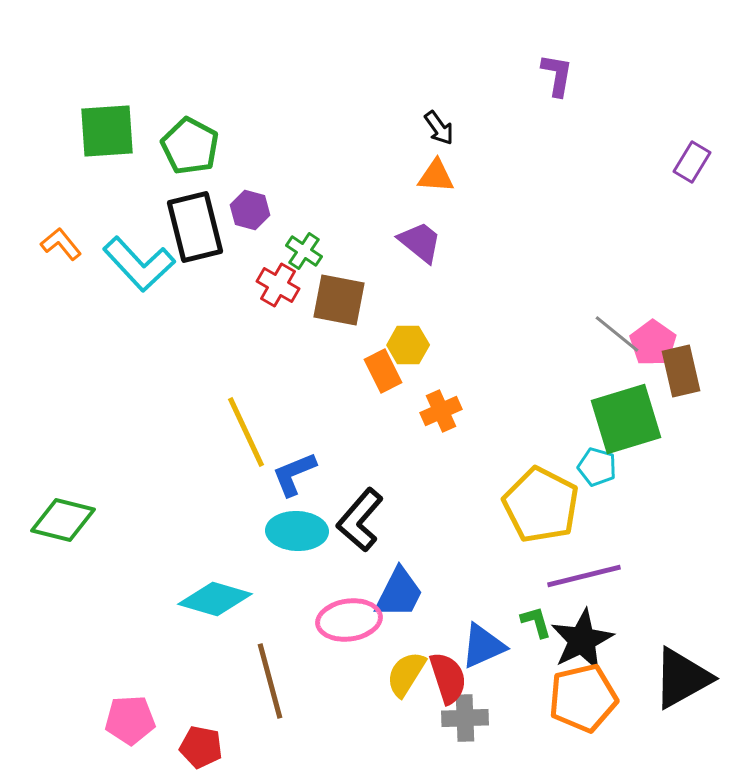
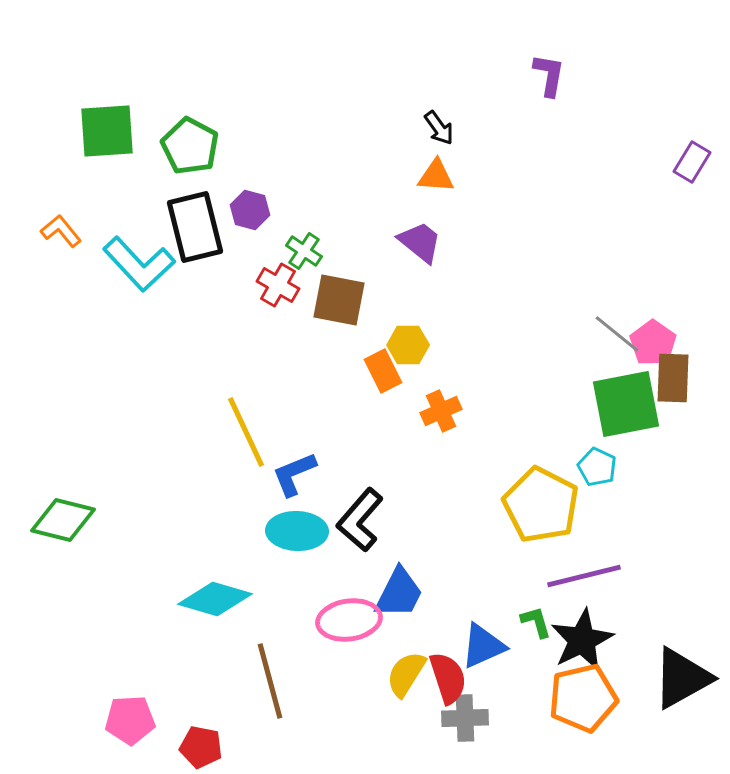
purple L-shape at (557, 75): moved 8 px left
orange L-shape at (61, 244): moved 13 px up
brown rectangle at (681, 371): moved 8 px left, 7 px down; rotated 15 degrees clockwise
green square at (626, 419): moved 15 px up; rotated 6 degrees clockwise
cyan pentagon at (597, 467): rotated 9 degrees clockwise
